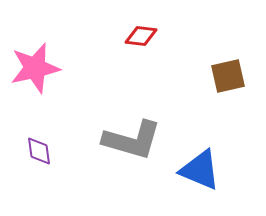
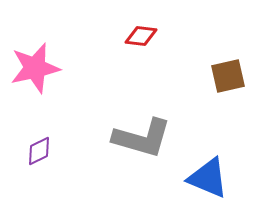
gray L-shape: moved 10 px right, 2 px up
purple diamond: rotated 72 degrees clockwise
blue triangle: moved 8 px right, 8 px down
